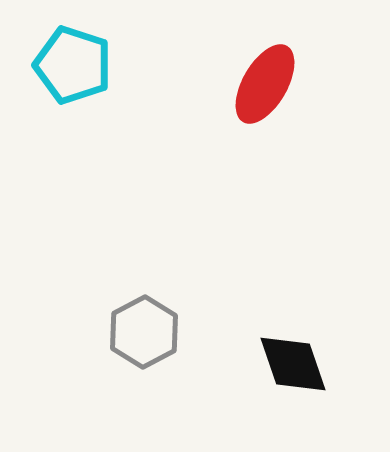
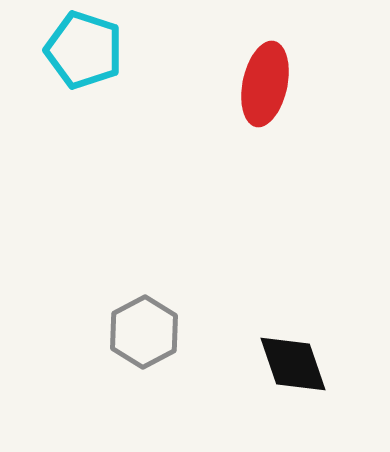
cyan pentagon: moved 11 px right, 15 px up
red ellipse: rotated 18 degrees counterclockwise
